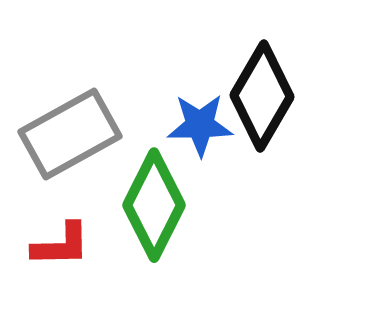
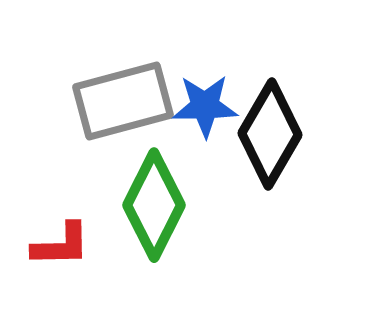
black diamond: moved 8 px right, 38 px down
blue star: moved 5 px right, 19 px up
gray rectangle: moved 53 px right, 33 px up; rotated 14 degrees clockwise
